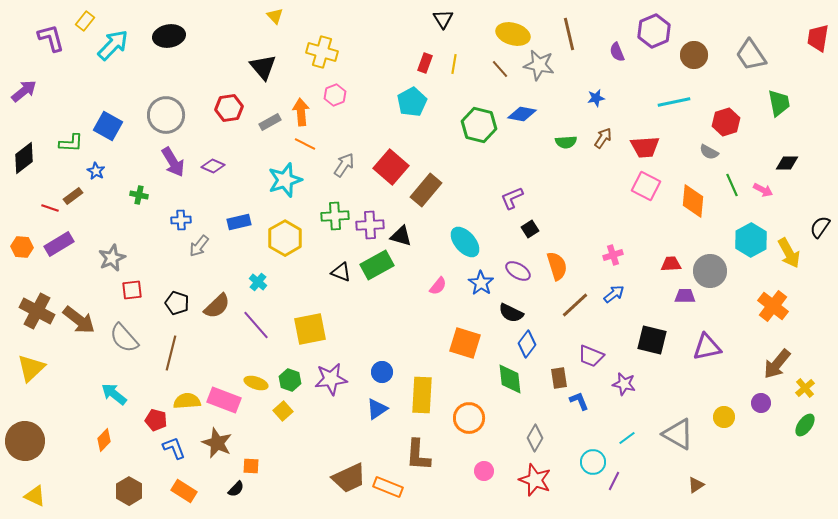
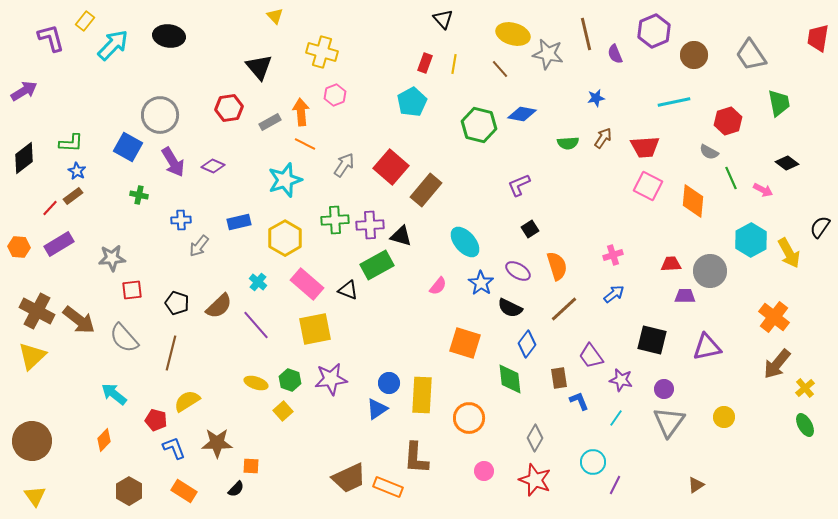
black triangle at (443, 19): rotated 10 degrees counterclockwise
brown line at (569, 34): moved 17 px right
black ellipse at (169, 36): rotated 16 degrees clockwise
purple semicircle at (617, 52): moved 2 px left, 2 px down
gray star at (539, 65): moved 9 px right, 11 px up
black triangle at (263, 67): moved 4 px left
purple arrow at (24, 91): rotated 8 degrees clockwise
gray circle at (166, 115): moved 6 px left
red hexagon at (726, 122): moved 2 px right, 1 px up
blue square at (108, 126): moved 20 px right, 21 px down
green semicircle at (566, 142): moved 2 px right, 1 px down
black diamond at (787, 163): rotated 35 degrees clockwise
blue star at (96, 171): moved 19 px left
green line at (732, 185): moved 1 px left, 7 px up
pink square at (646, 186): moved 2 px right
purple L-shape at (512, 198): moved 7 px right, 13 px up
red line at (50, 208): rotated 66 degrees counterclockwise
green cross at (335, 216): moved 4 px down
orange hexagon at (22, 247): moved 3 px left
gray star at (112, 258): rotated 20 degrees clockwise
black triangle at (341, 272): moved 7 px right, 18 px down
brown line at (575, 305): moved 11 px left, 4 px down
brown semicircle at (217, 306): moved 2 px right
orange cross at (773, 306): moved 1 px right, 11 px down
black semicircle at (511, 313): moved 1 px left, 5 px up
yellow square at (310, 329): moved 5 px right
purple trapezoid at (591, 356): rotated 32 degrees clockwise
yellow triangle at (31, 368): moved 1 px right, 12 px up
blue circle at (382, 372): moved 7 px right, 11 px down
purple star at (624, 384): moved 3 px left, 4 px up
pink rectangle at (224, 400): moved 83 px right, 116 px up; rotated 20 degrees clockwise
yellow semicircle at (187, 401): rotated 28 degrees counterclockwise
purple circle at (761, 403): moved 97 px left, 14 px up
green ellipse at (805, 425): rotated 65 degrees counterclockwise
gray triangle at (678, 434): moved 9 px left, 12 px up; rotated 36 degrees clockwise
cyan line at (627, 438): moved 11 px left, 20 px up; rotated 18 degrees counterclockwise
brown circle at (25, 441): moved 7 px right
brown star at (217, 443): rotated 24 degrees counterclockwise
brown L-shape at (418, 455): moved 2 px left, 3 px down
purple line at (614, 481): moved 1 px right, 4 px down
yellow triangle at (35, 496): rotated 30 degrees clockwise
